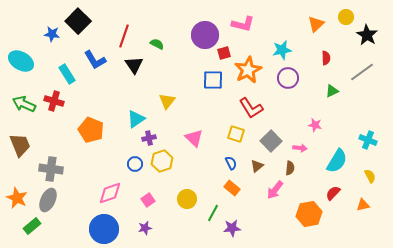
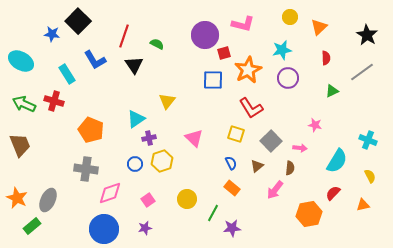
yellow circle at (346, 17): moved 56 px left
orange triangle at (316, 24): moved 3 px right, 3 px down
gray cross at (51, 169): moved 35 px right
